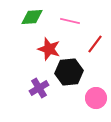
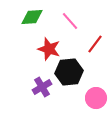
pink line: rotated 36 degrees clockwise
purple cross: moved 3 px right, 1 px up
